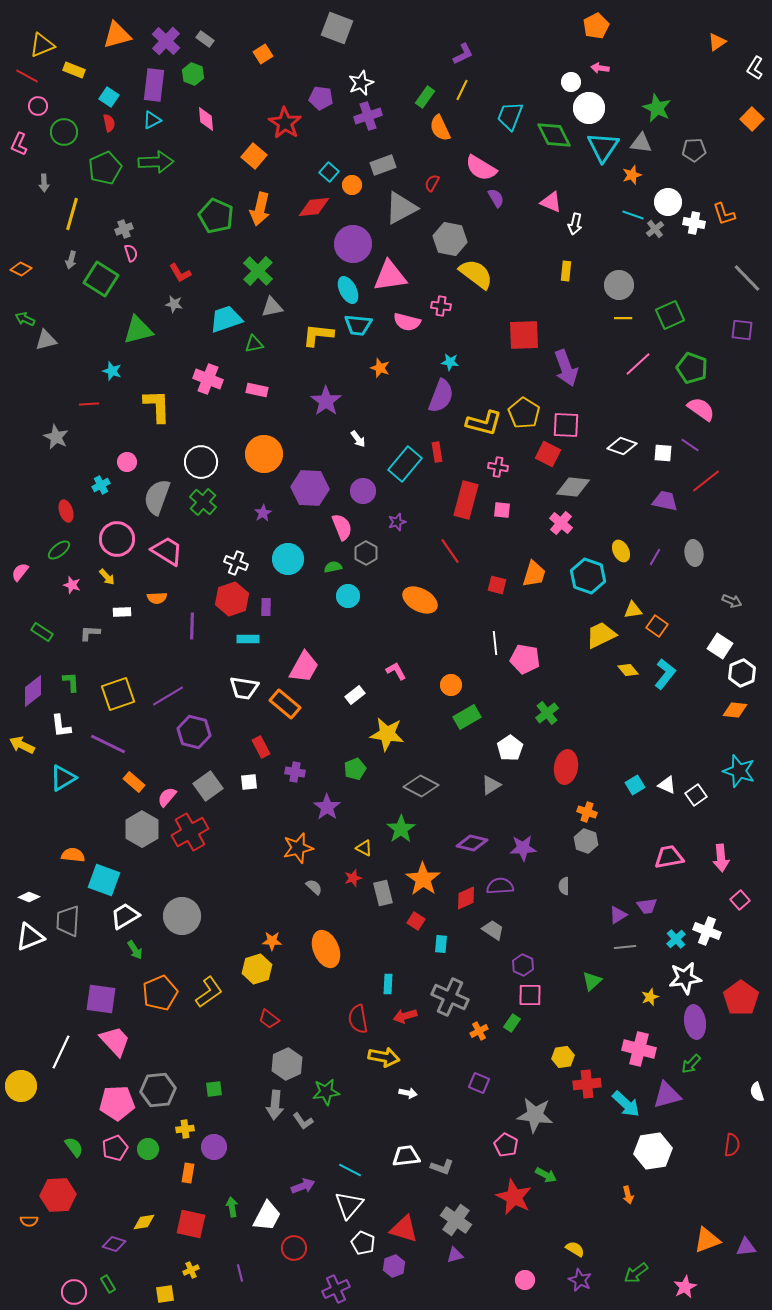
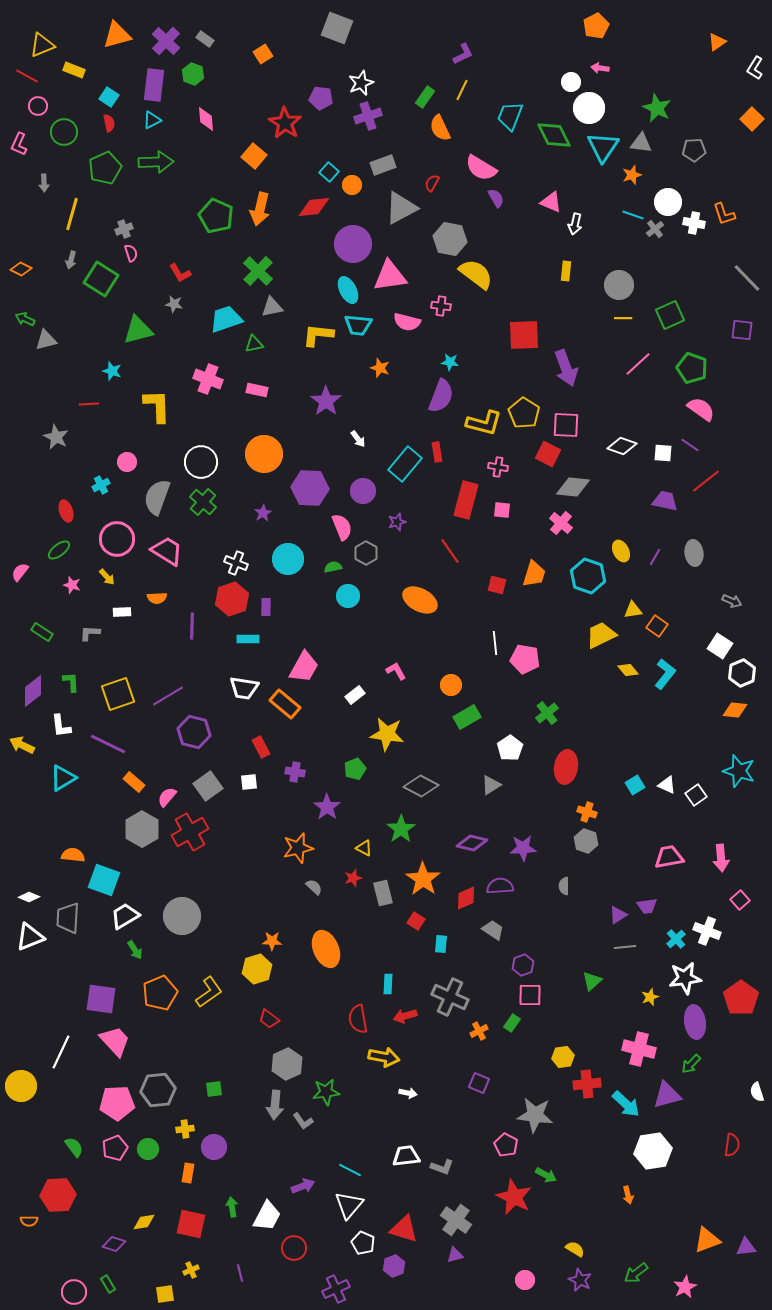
gray trapezoid at (68, 921): moved 3 px up
purple hexagon at (523, 965): rotated 15 degrees clockwise
